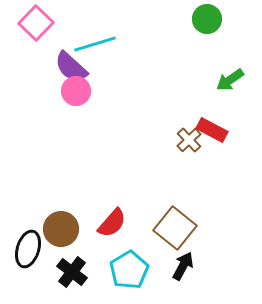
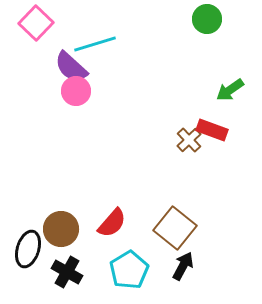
green arrow: moved 10 px down
red rectangle: rotated 8 degrees counterclockwise
black cross: moved 5 px left; rotated 8 degrees counterclockwise
